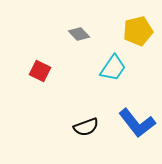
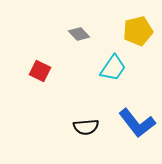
black semicircle: rotated 15 degrees clockwise
